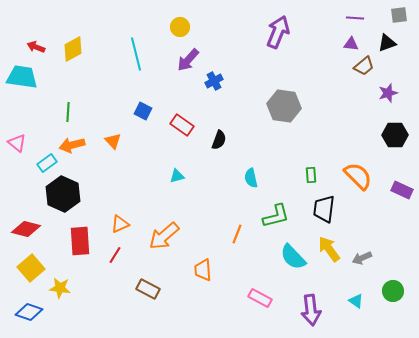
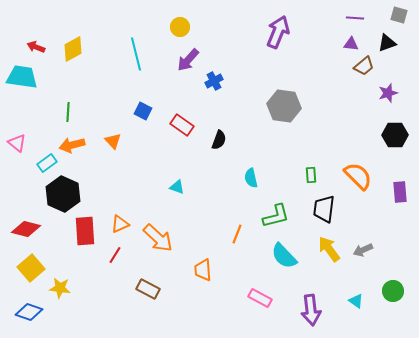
gray square at (399, 15): rotated 24 degrees clockwise
cyan triangle at (177, 176): moved 11 px down; rotated 35 degrees clockwise
purple rectangle at (402, 190): moved 2 px left, 2 px down; rotated 60 degrees clockwise
orange arrow at (164, 236): moved 6 px left, 2 px down; rotated 96 degrees counterclockwise
red rectangle at (80, 241): moved 5 px right, 10 px up
cyan semicircle at (293, 257): moved 9 px left, 1 px up
gray arrow at (362, 258): moved 1 px right, 8 px up
